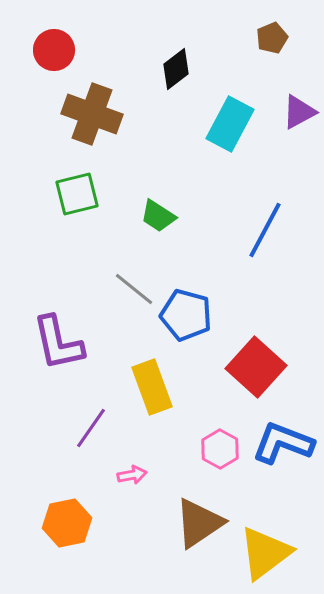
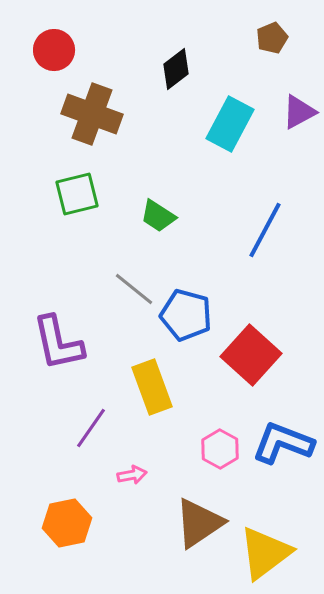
red square: moved 5 px left, 12 px up
